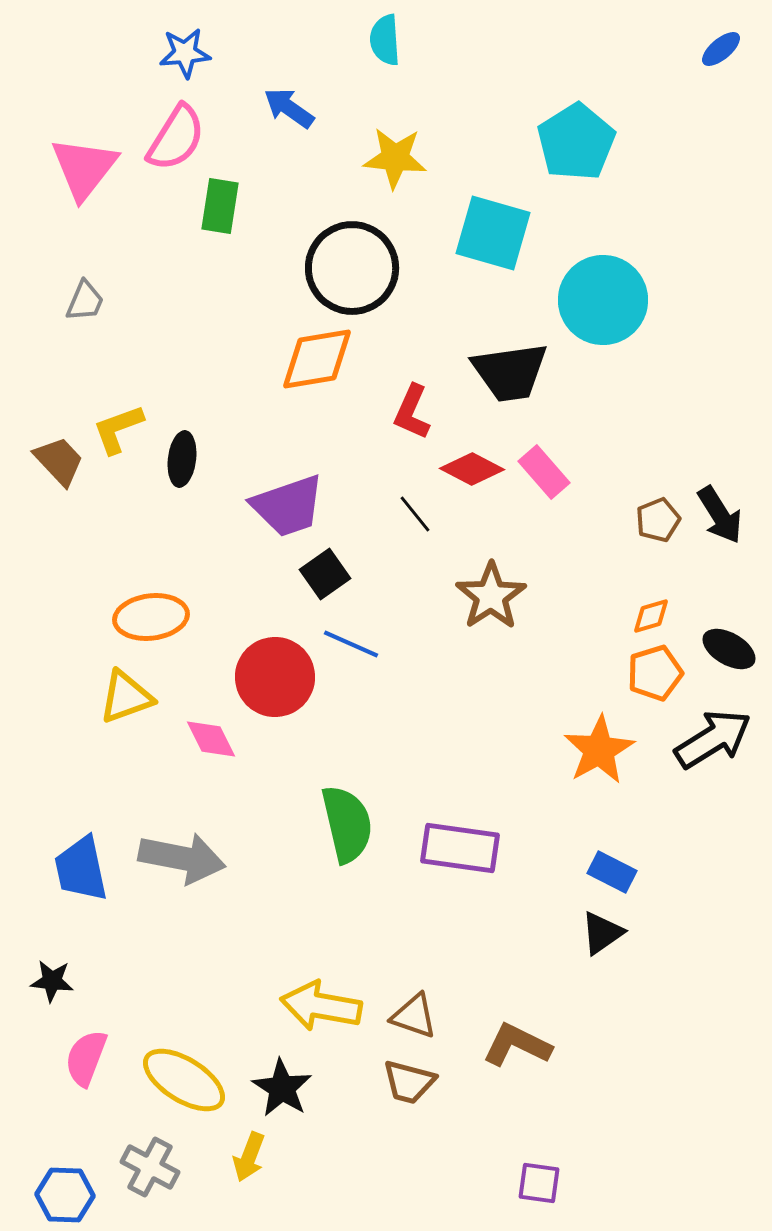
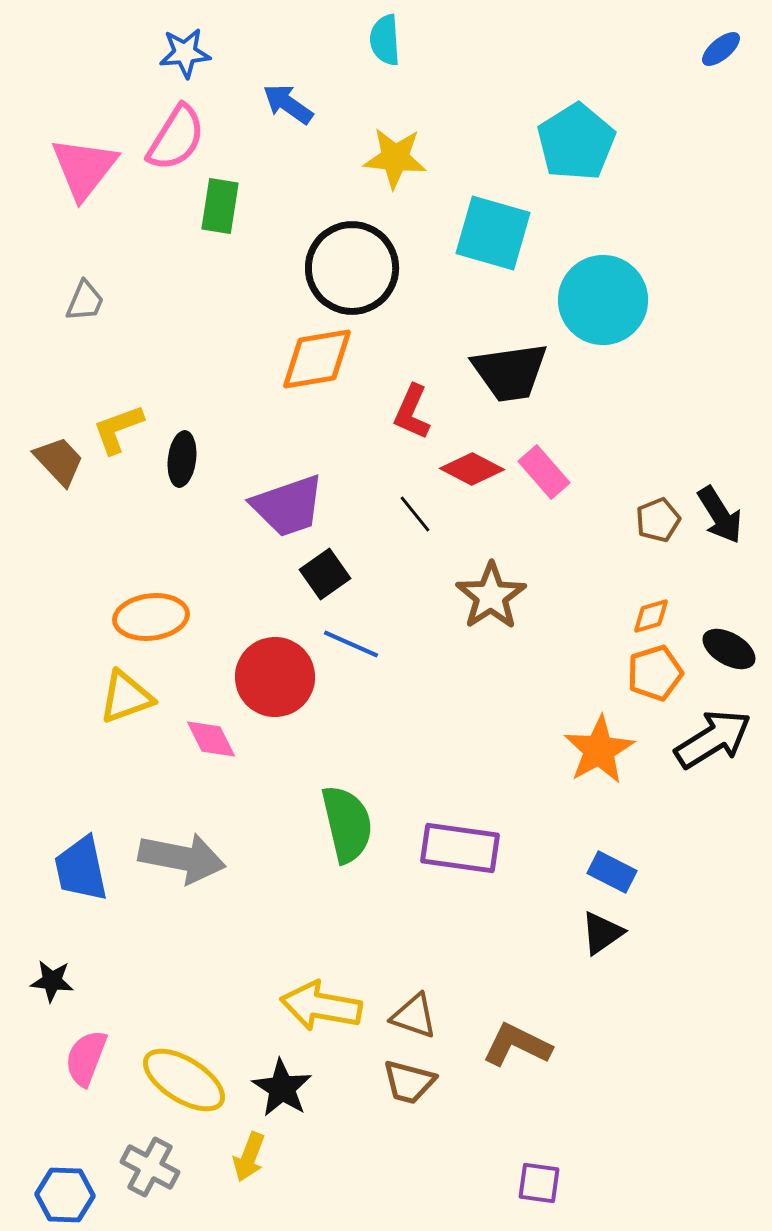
blue arrow at (289, 108): moved 1 px left, 4 px up
